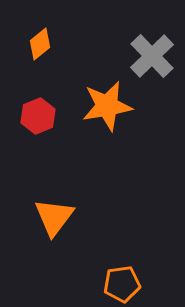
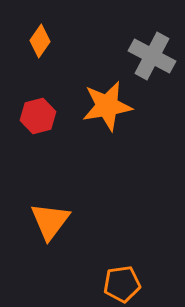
orange diamond: moved 3 px up; rotated 16 degrees counterclockwise
gray cross: rotated 18 degrees counterclockwise
red hexagon: rotated 8 degrees clockwise
orange triangle: moved 4 px left, 4 px down
